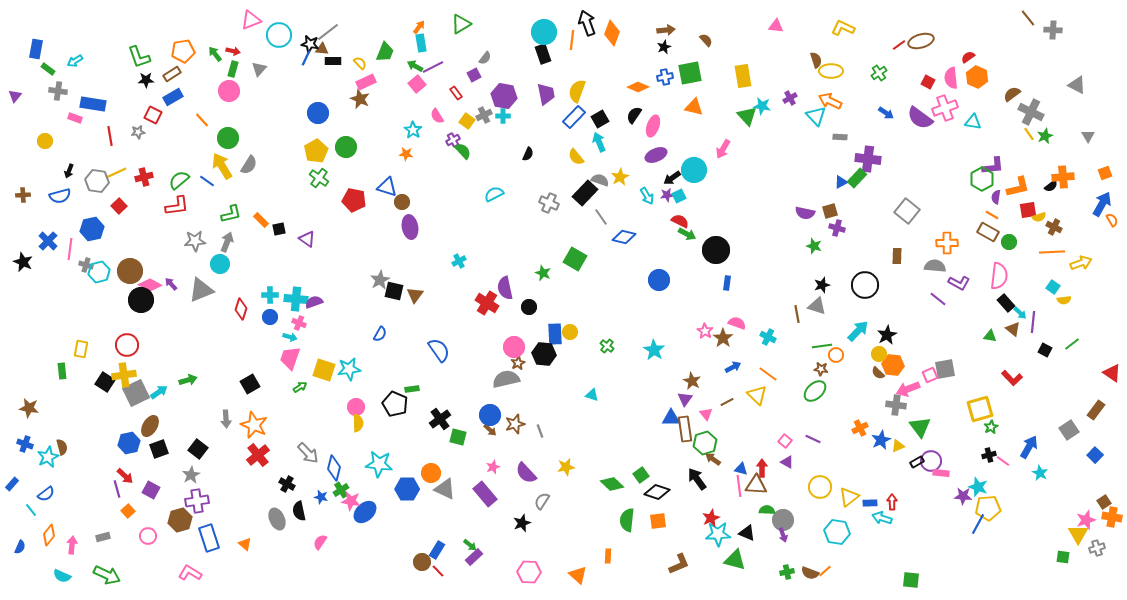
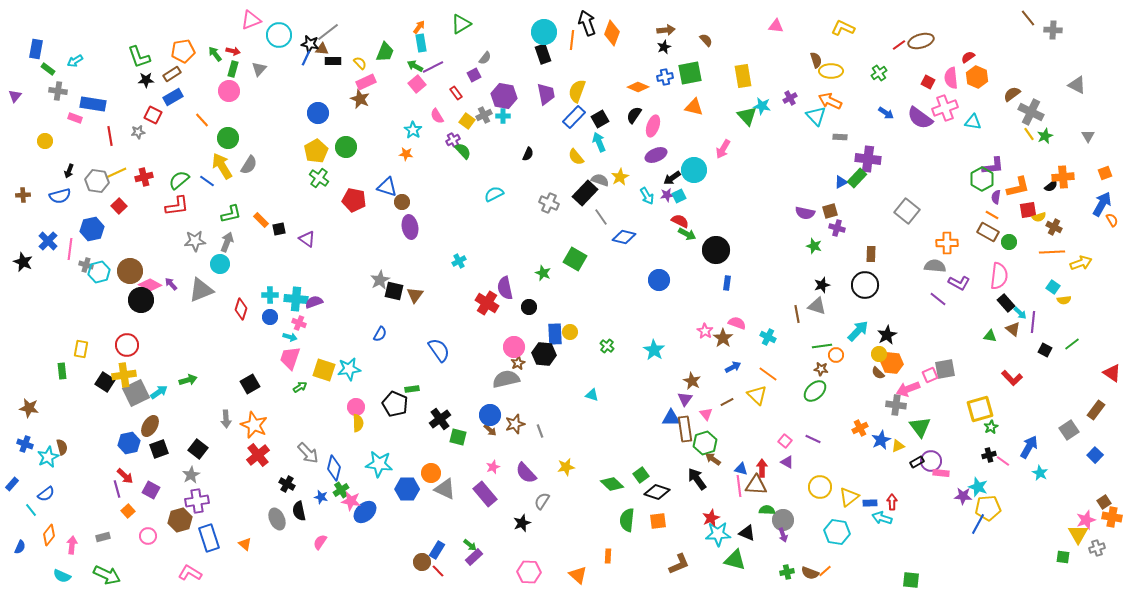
brown rectangle at (897, 256): moved 26 px left, 2 px up
orange hexagon at (893, 365): moved 1 px left, 2 px up
